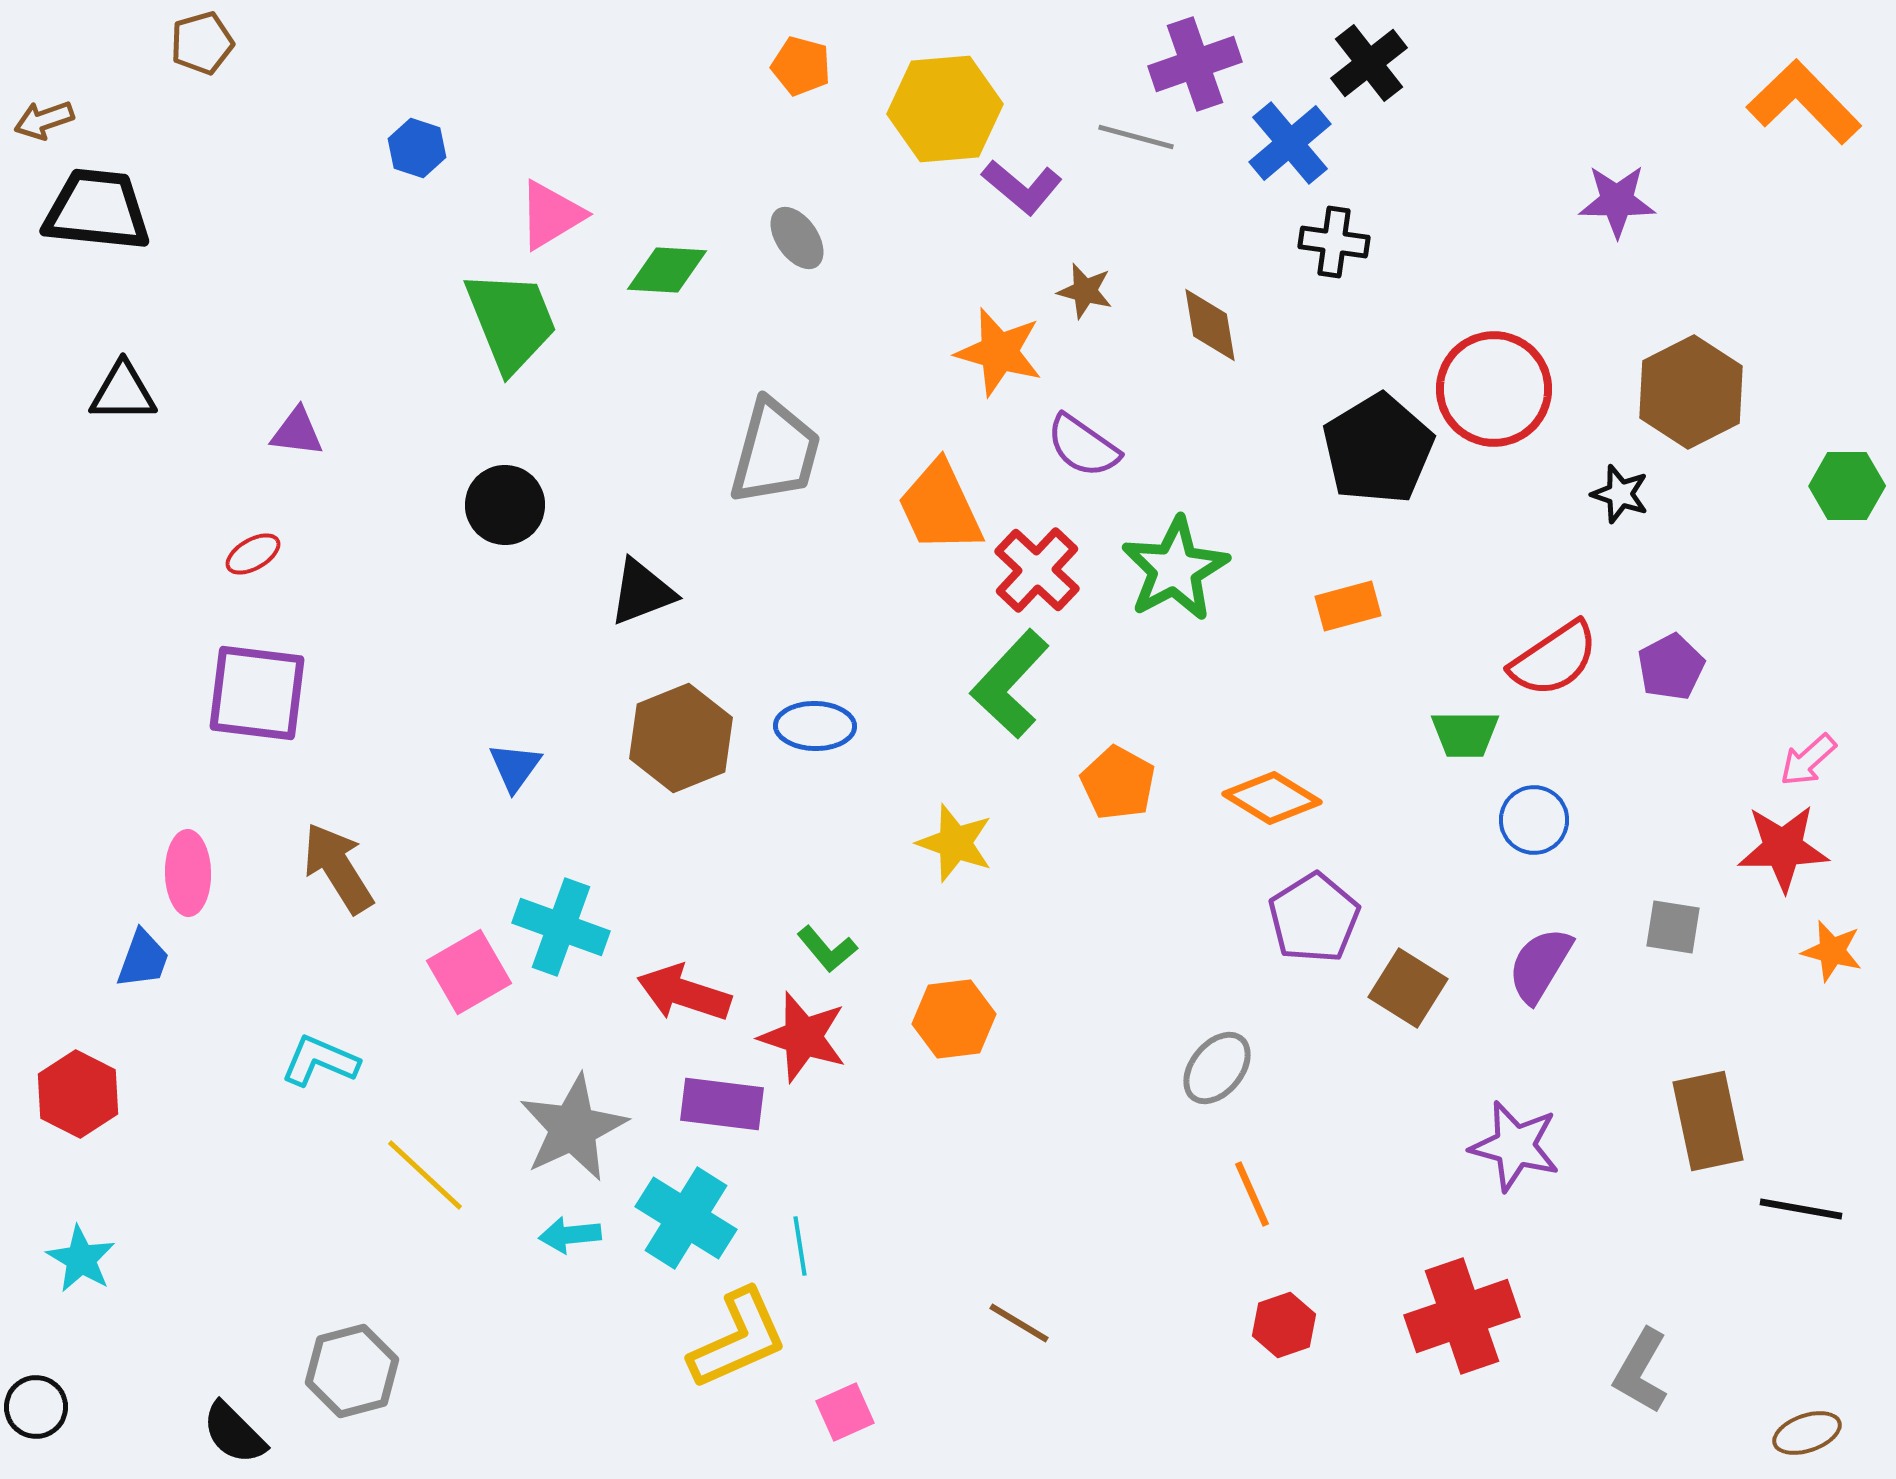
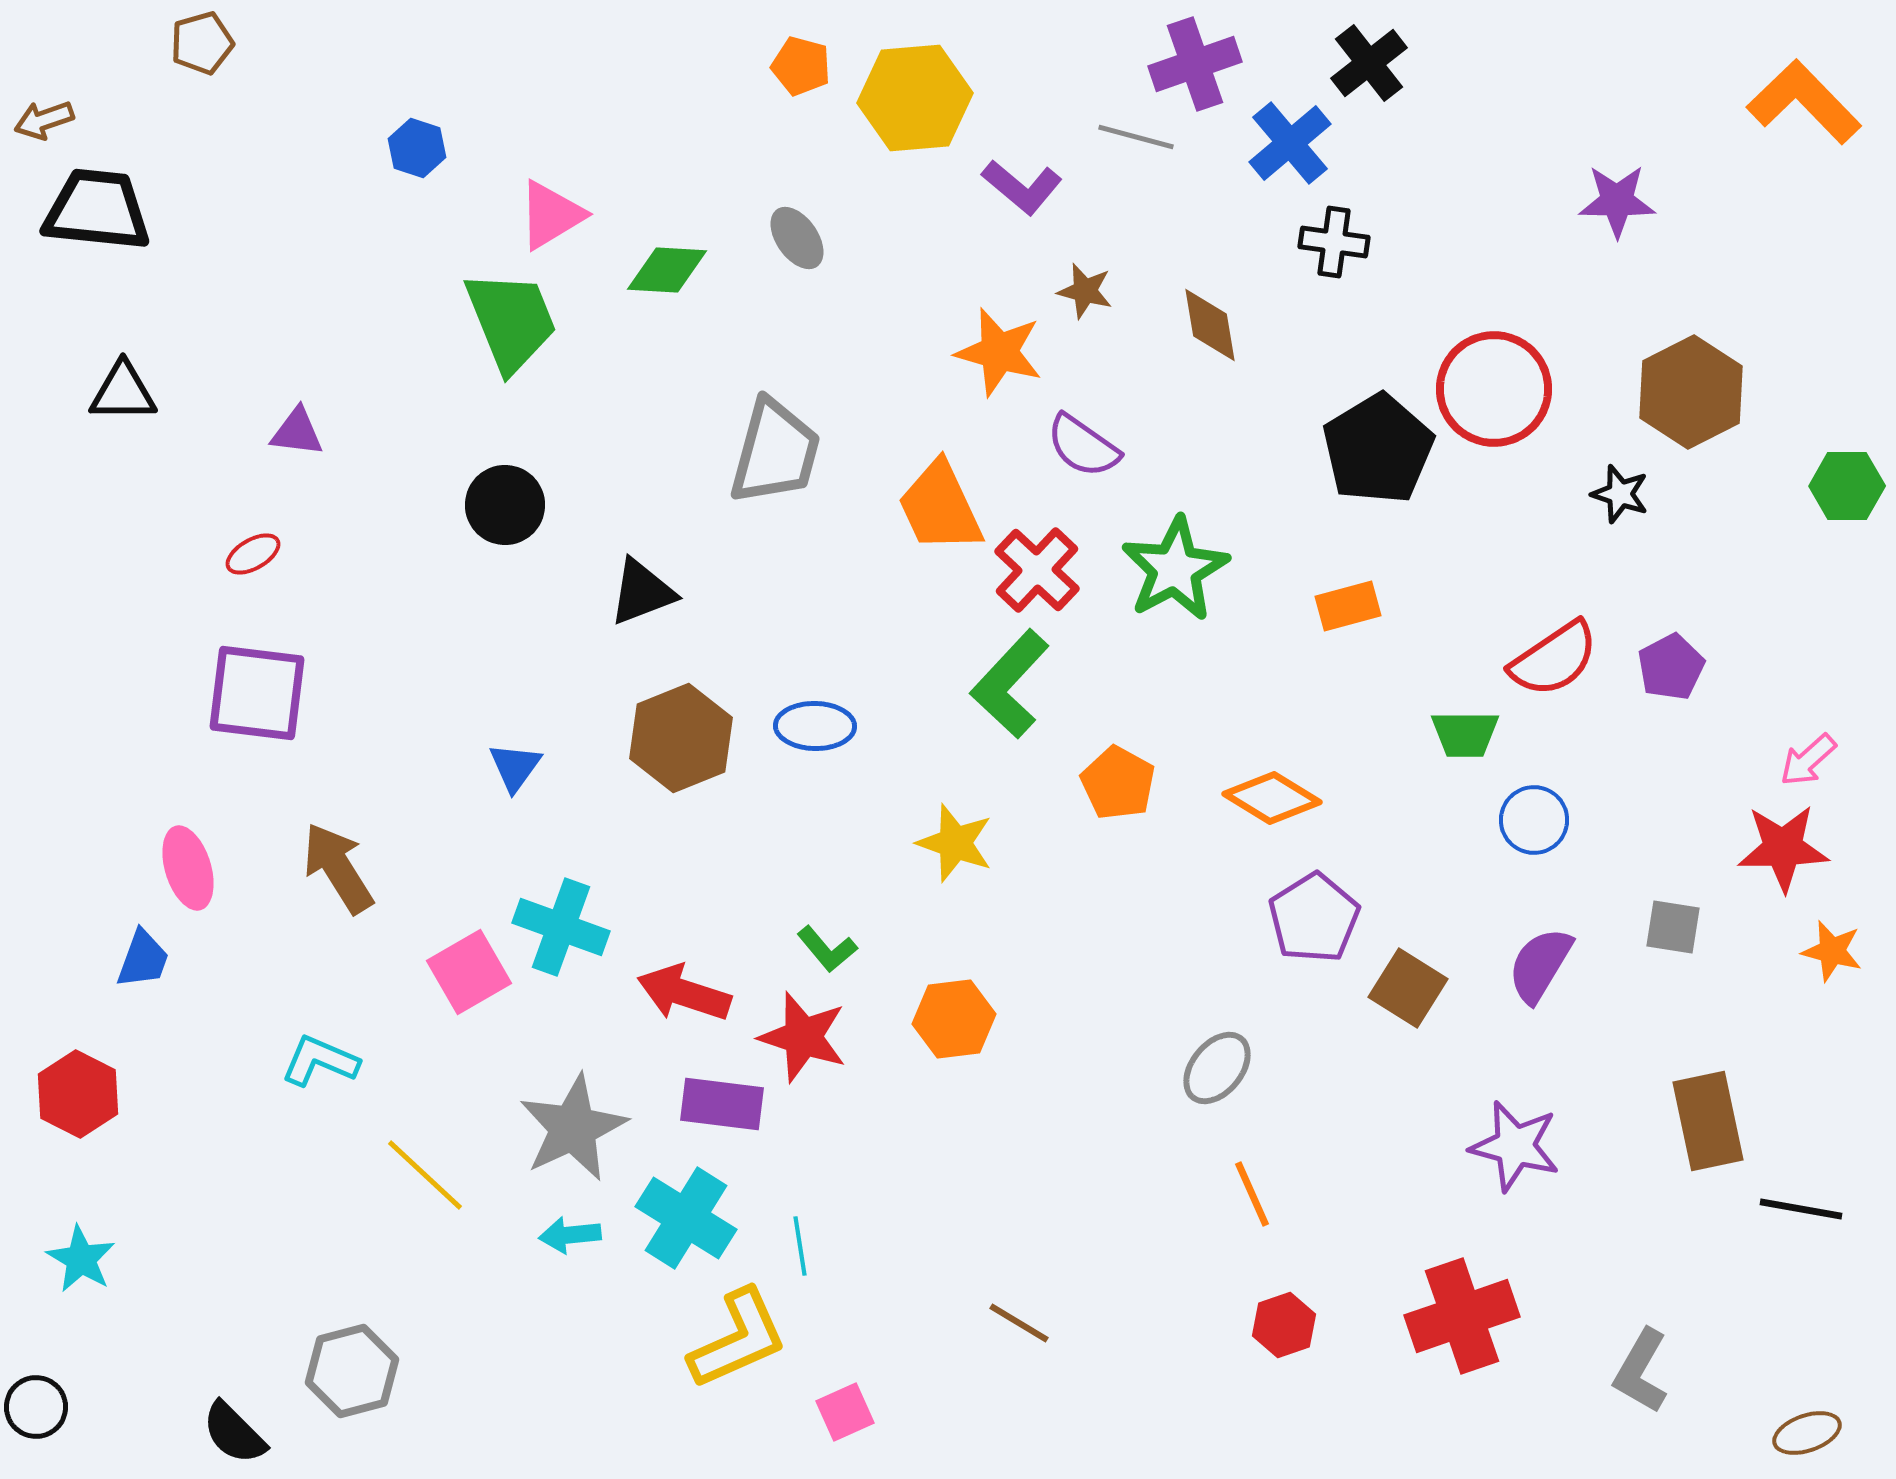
yellow hexagon at (945, 109): moved 30 px left, 11 px up
pink ellipse at (188, 873): moved 5 px up; rotated 16 degrees counterclockwise
